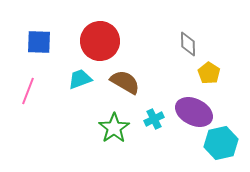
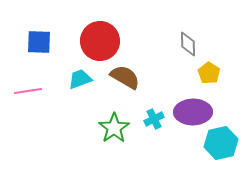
brown semicircle: moved 5 px up
pink line: rotated 60 degrees clockwise
purple ellipse: moved 1 px left; rotated 27 degrees counterclockwise
